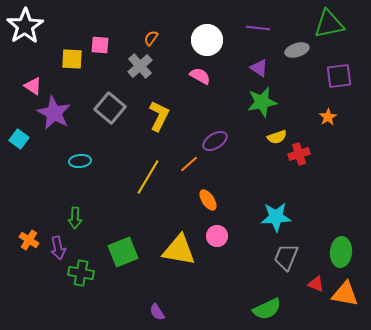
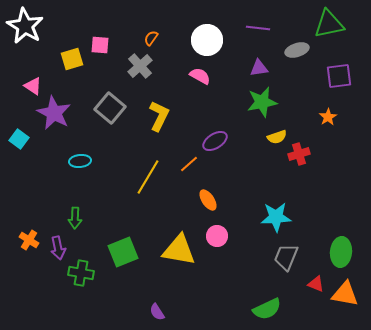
white star: rotated 9 degrees counterclockwise
yellow square: rotated 20 degrees counterclockwise
purple triangle: rotated 42 degrees counterclockwise
